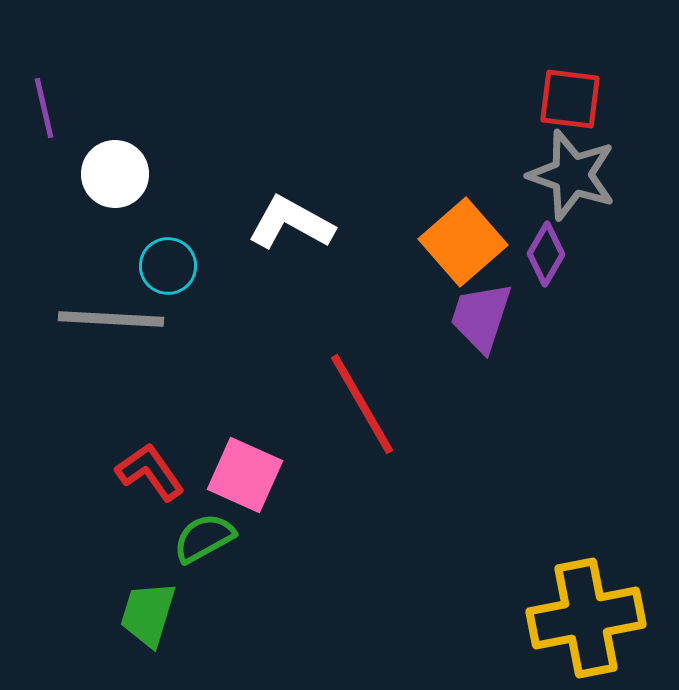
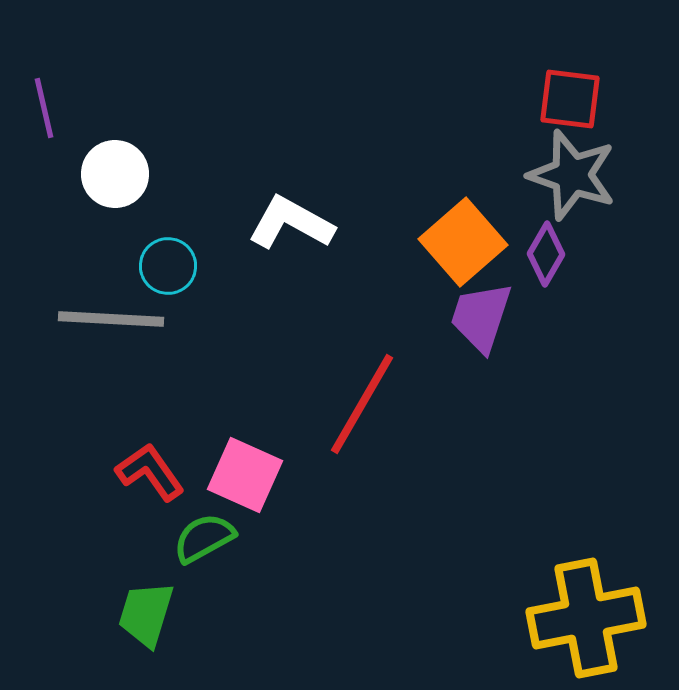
red line: rotated 60 degrees clockwise
green trapezoid: moved 2 px left
